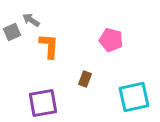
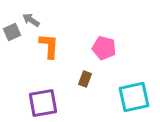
pink pentagon: moved 7 px left, 8 px down
